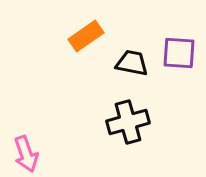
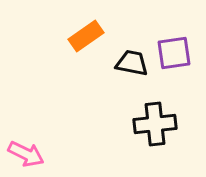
purple square: moved 5 px left; rotated 12 degrees counterclockwise
black cross: moved 27 px right, 2 px down; rotated 9 degrees clockwise
pink arrow: rotated 45 degrees counterclockwise
